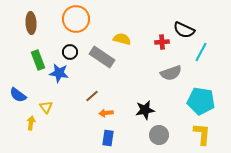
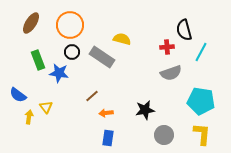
orange circle: moved 6 px left, 6 px down
brown ellipse: rotated 35 degrees clockwise
black semicircle: rotated 50 degrees clockwise
red cross: moved 5 px right, 5 px down
black circle: moved 2 px right
yellow arrow: moved 2 px left, 6 px up
gray circle: moved 5 px right
